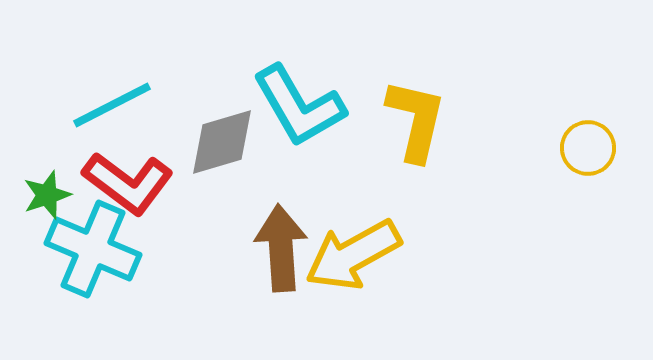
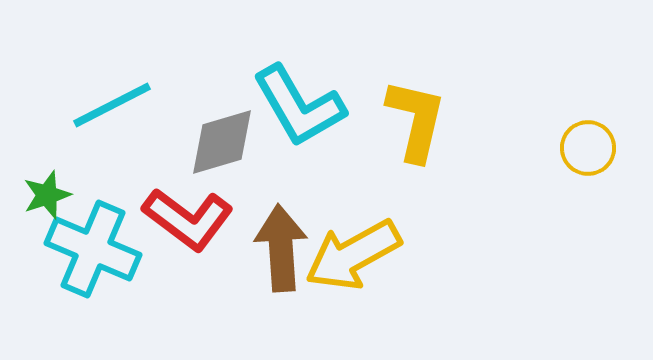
red L-shape: moved 60 px right, 36 px down
